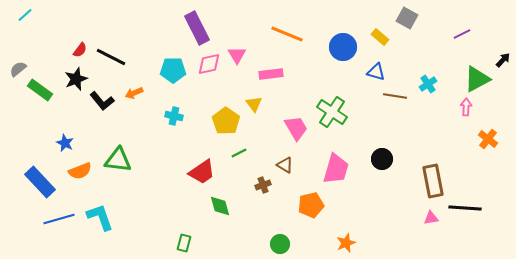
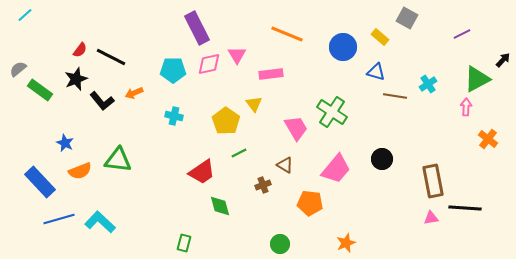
pink trapezoid at (336, 169): rotated 24 degrees clockwise
orange pentagon at (311, 205): moved 1 px left, 2 px up; rotated 20 degrees clockwise
cyan L-shape at (100, 217): moved 5 px down; rotated 28 degrees counterclockwise
